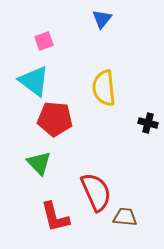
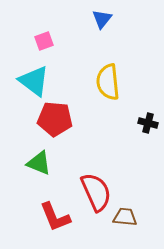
yellow semicircle: moved 4 px right, 6 px up
green triangle: rotated 24 degrees counterclockwise
red L-shape: rotated 8 degrees counterclockwise
